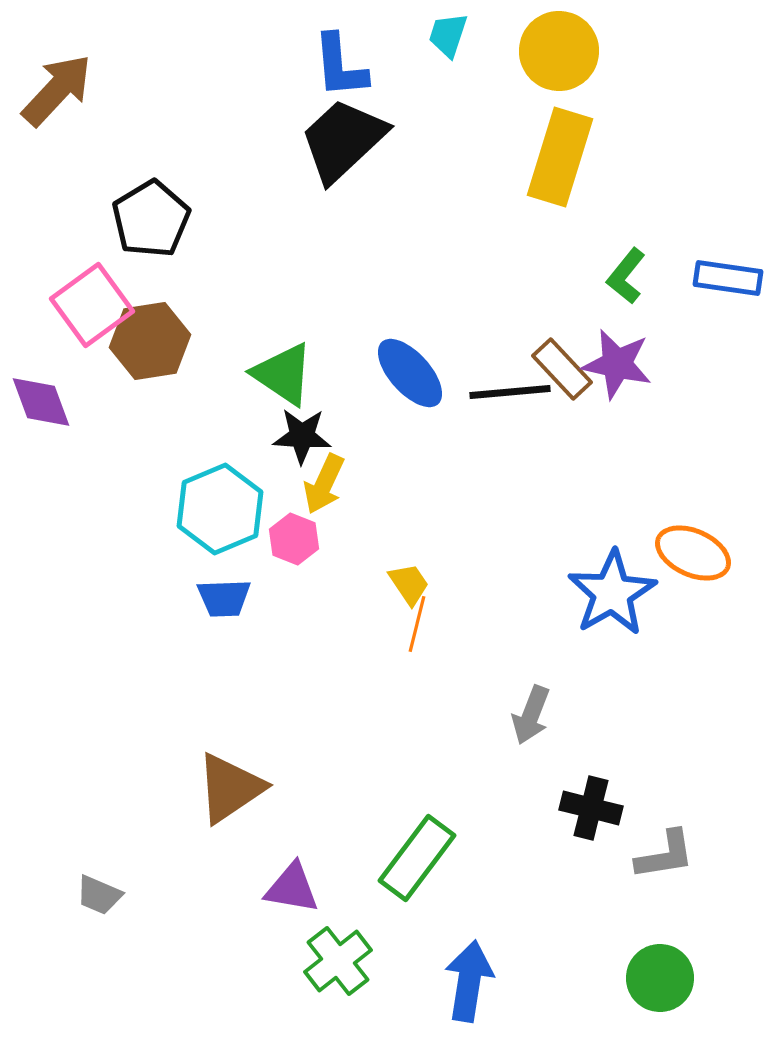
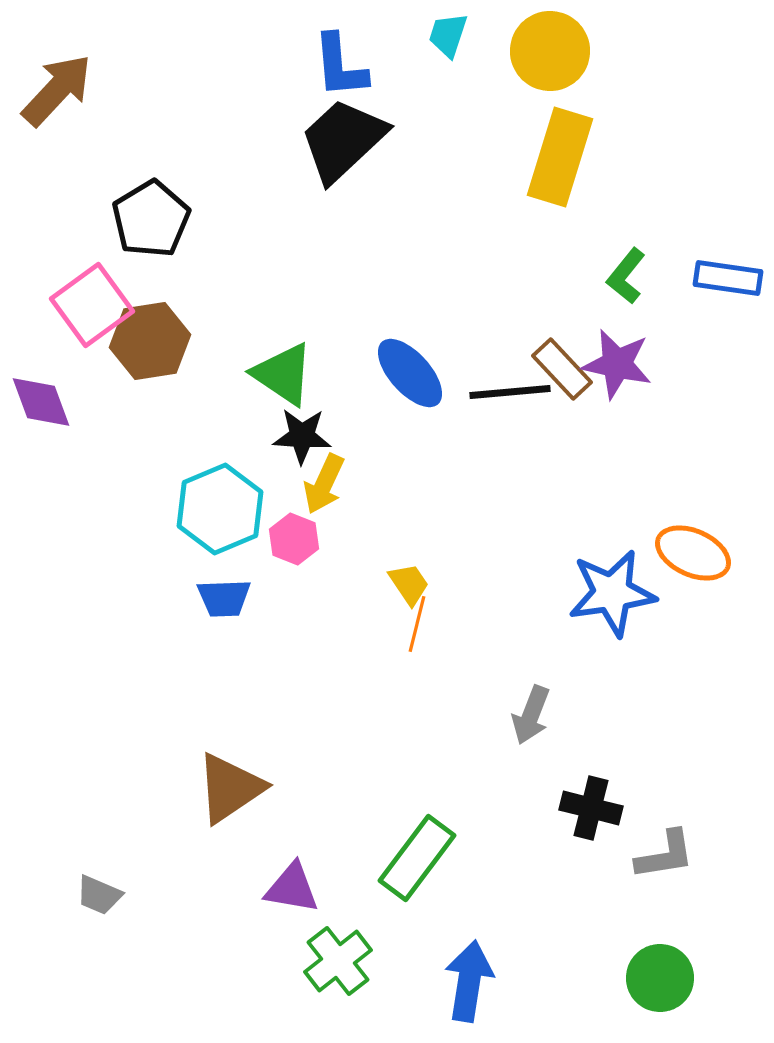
yellow circle: moved 9 px left
blue star: rotated 22 degrees clockwise
